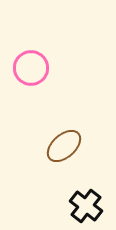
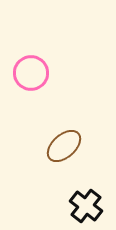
pink circle: moved 5 px down
